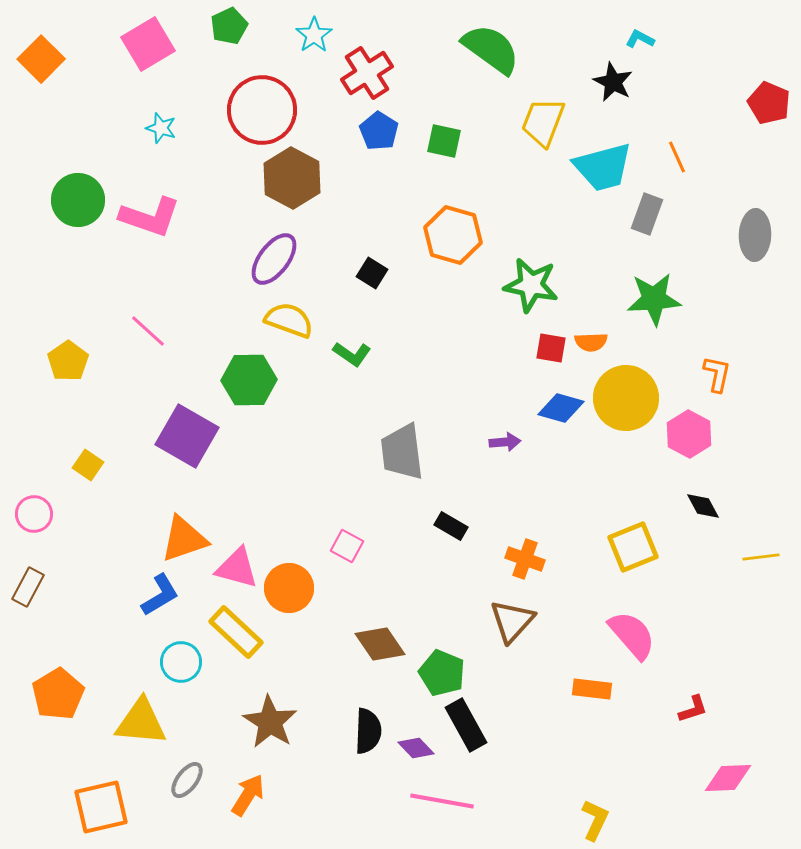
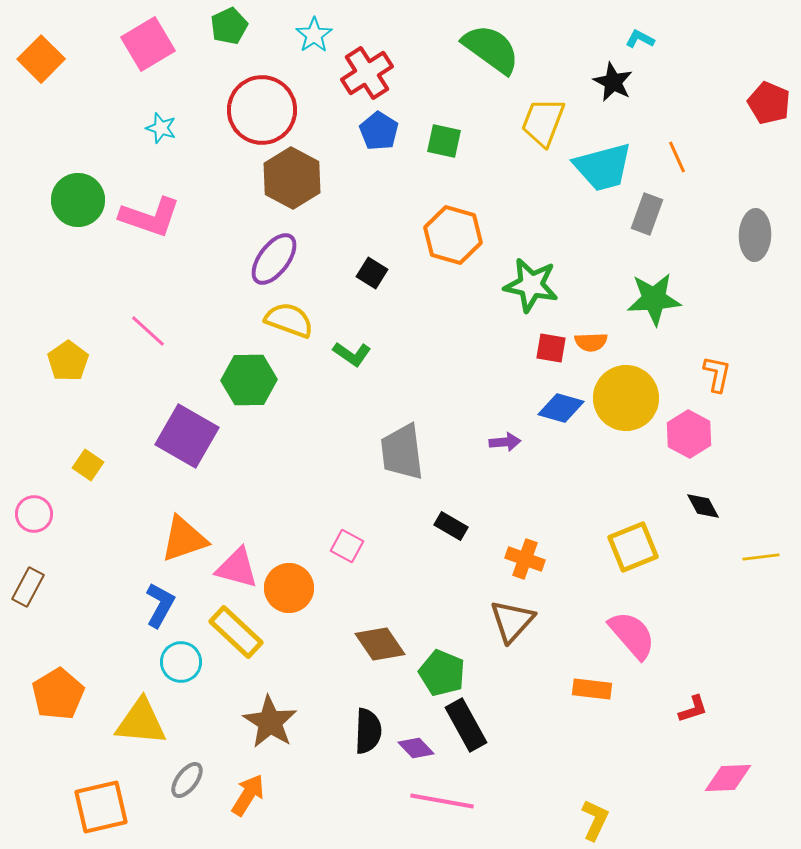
blue L-shape at (160, 595): moved 10 px down; rotated 30 degrees counterclockwise
